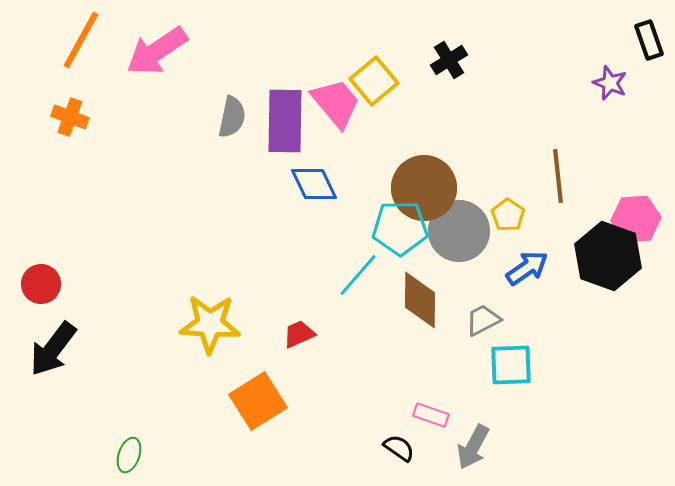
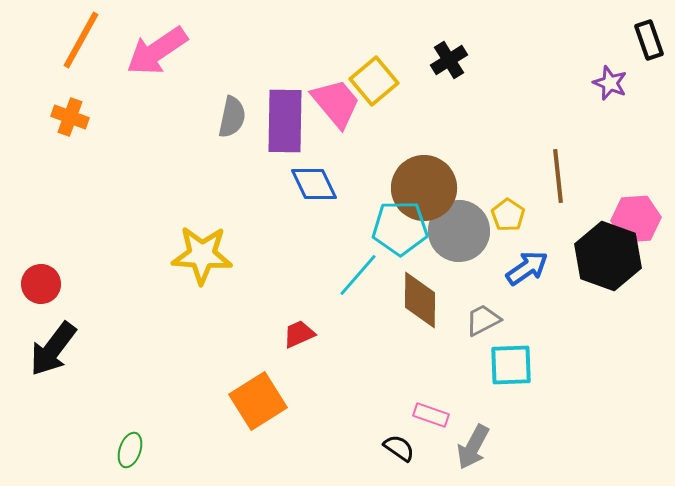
yellow star: moved 8 px left, 69 px up
green ellipse: moved 1 px right, 5 px up
